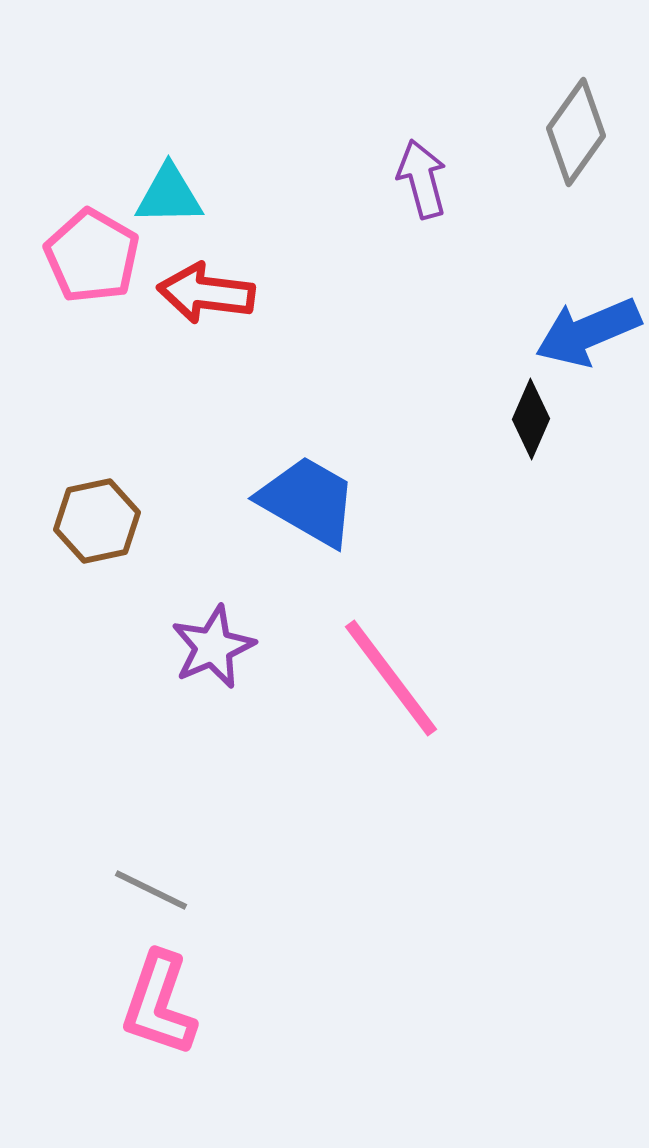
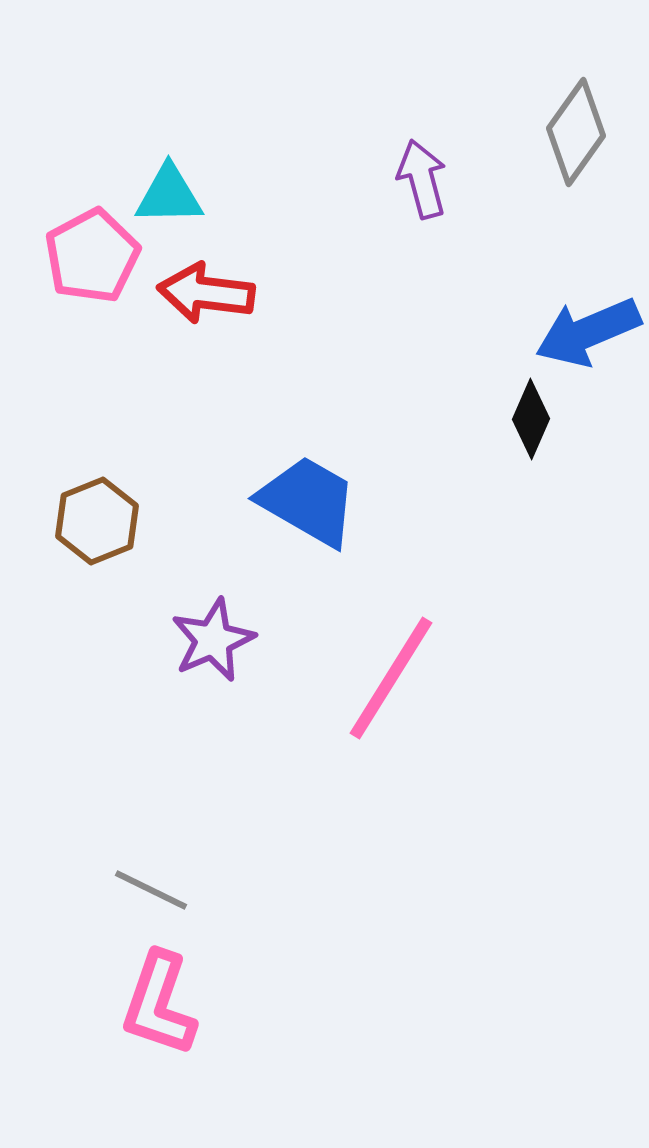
pink pentagon: rotated 14 degrees clockwise
brown hexagon: rotated 10 degrees counterclockwise
purple star: moved 7 px up
pink line: rotated 69 degrees clockwise
